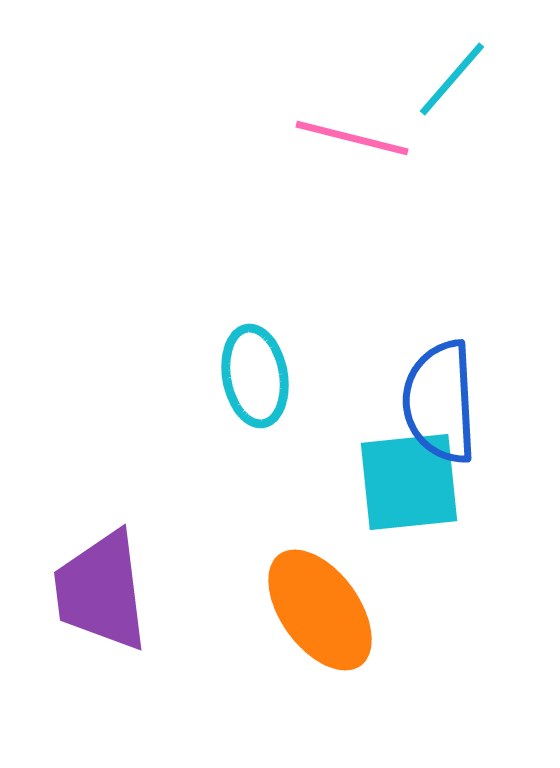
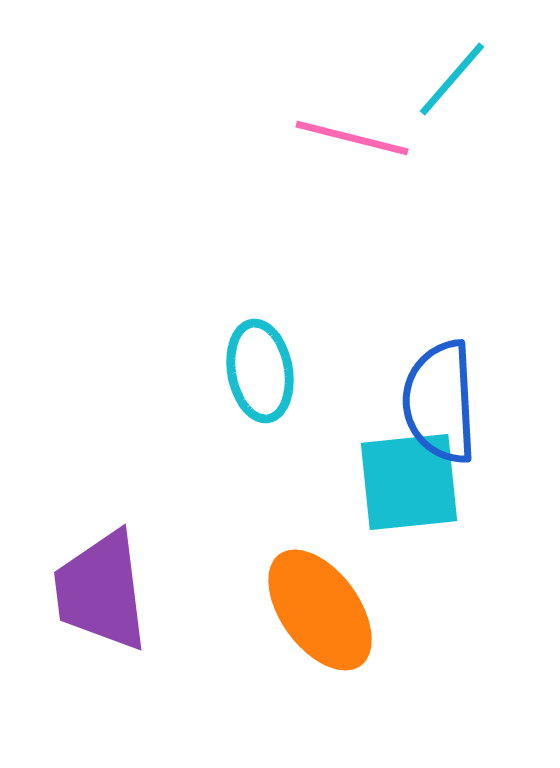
cyan ellipse: moved 5 px right, 5 px up
